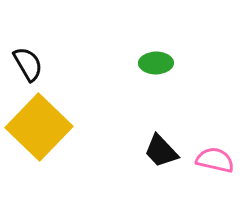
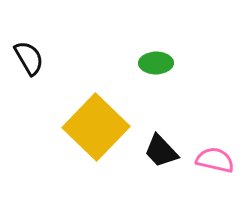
black semicircle: moved 1 px right, 6 px up
yellow square: moved 57 px right
